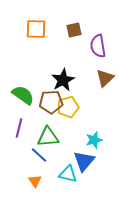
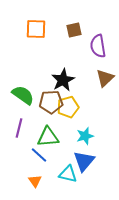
cyan star: moved 9 px left, 4 px up
